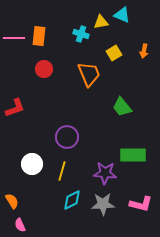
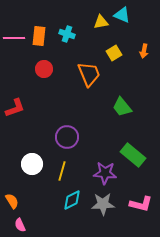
cyan cross: moved 14 px left
green rectangle: rotated 40 degrees clockwise
